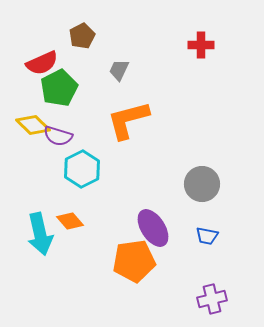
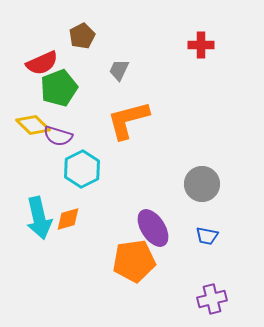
green pentagon: rotated 6 degrees clockwise
orange diamond: moved 2 px left, 2 px up; rotated 64 degrees counterclockwise
cyan arrow: moved 1 px left, 16 px up
